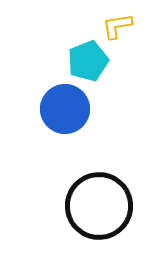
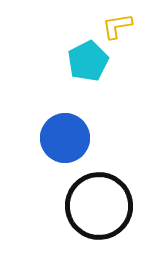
cyan pentagon: rotated 6 degrees counterclockwise
blue circle: moved 29 px down
